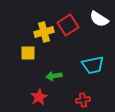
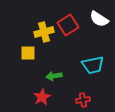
red star: moved 3 px right
